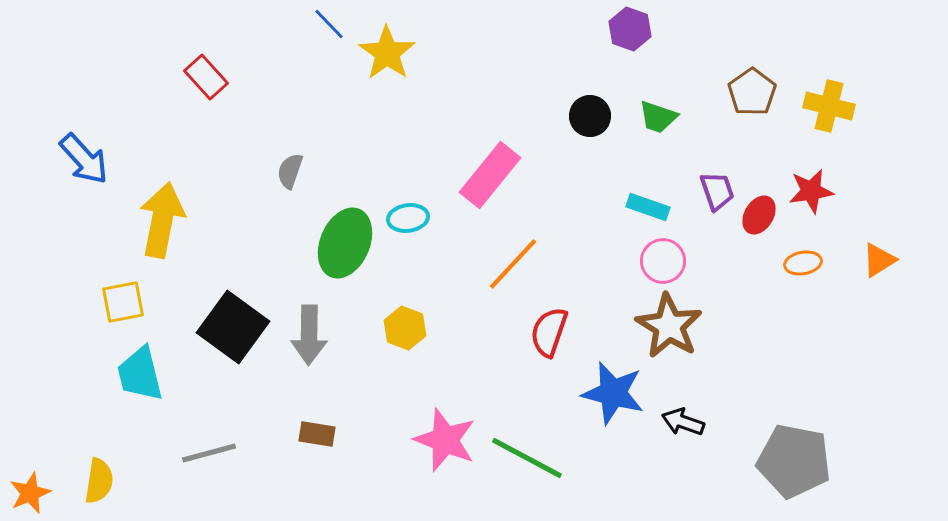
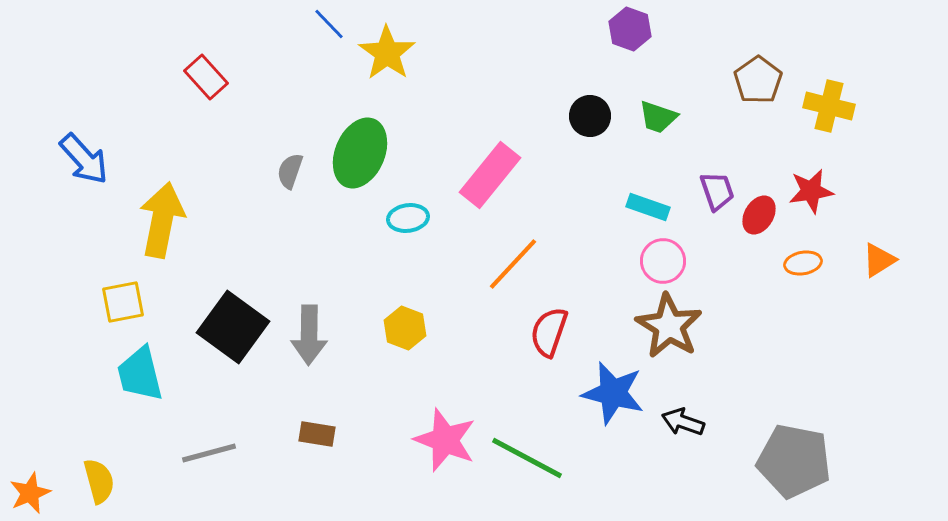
brown pentagon: moved 6 px right, 12 px up
green ellipse: moved 15 px right, 90 px up
yellow semicircle: rotated 24 degrees counterclockwise
